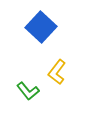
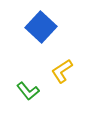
yellow L-shape: moved 5 px right, 1 px up; rotated 20 degrees clockwise
